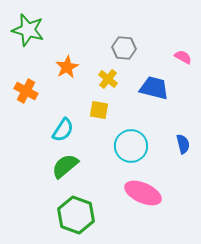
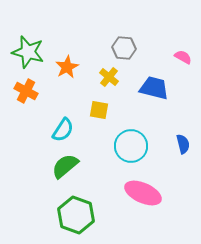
green star: moved 22 px down
yellow cross: moved 1 px right, 2 px up
